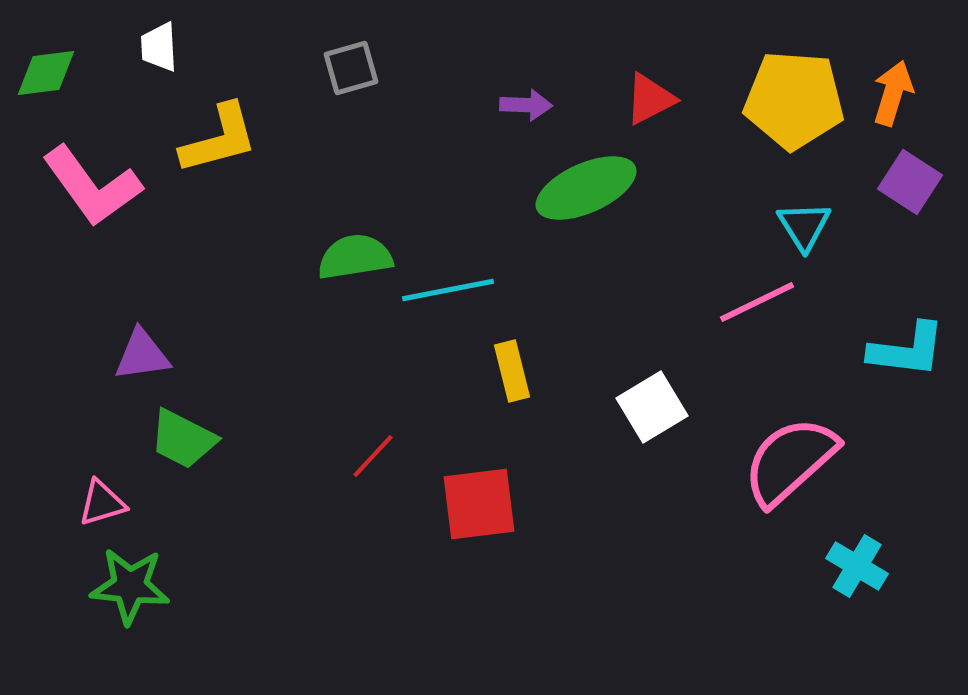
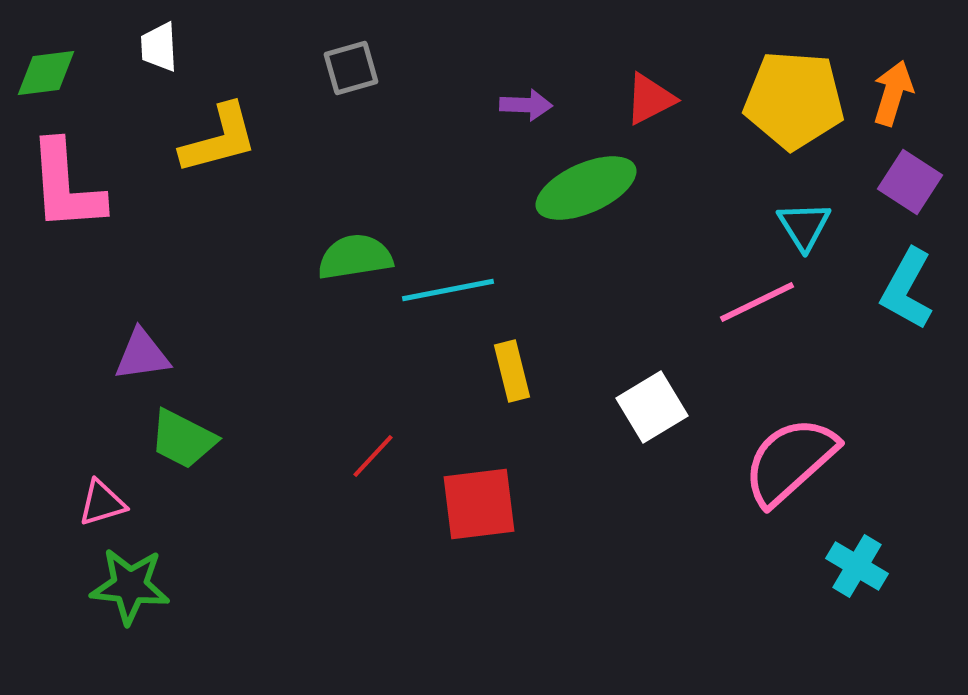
pink L-shape: moved 26 px left; rotated 32 degrees clockwise
cyan L-shape: moved 61 px up; rotated 112 degrees clockwise
